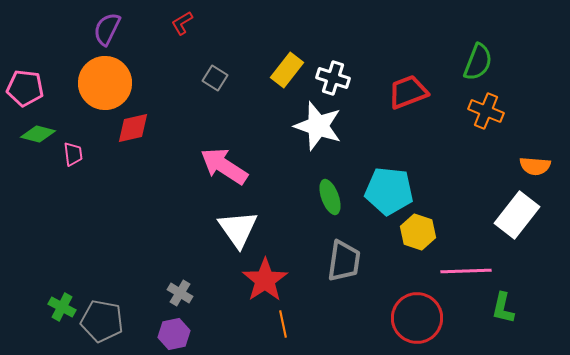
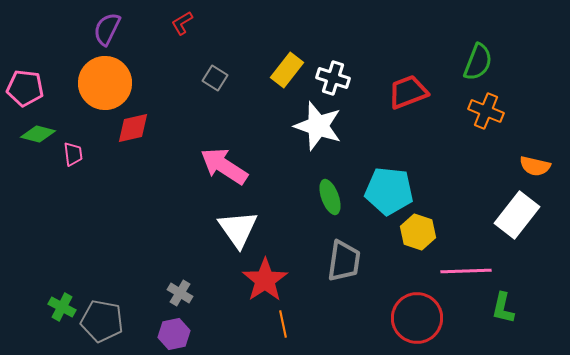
orange semicircle: rotated 8 degrees clockwise
